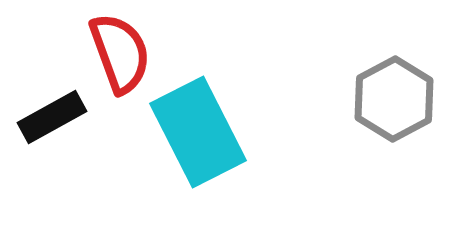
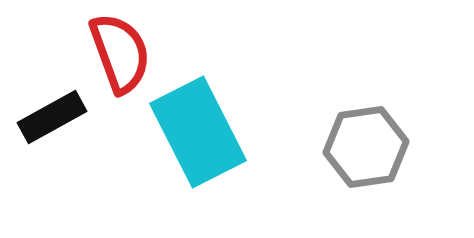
gray hexagon: moved 28 px left, 48 px down; rotated 20 degrees clockwise
